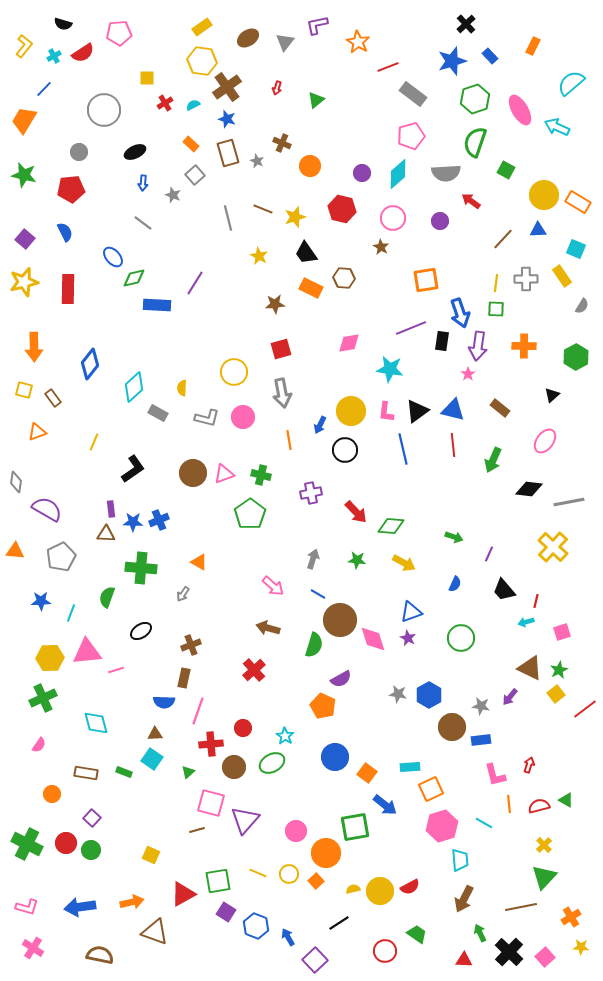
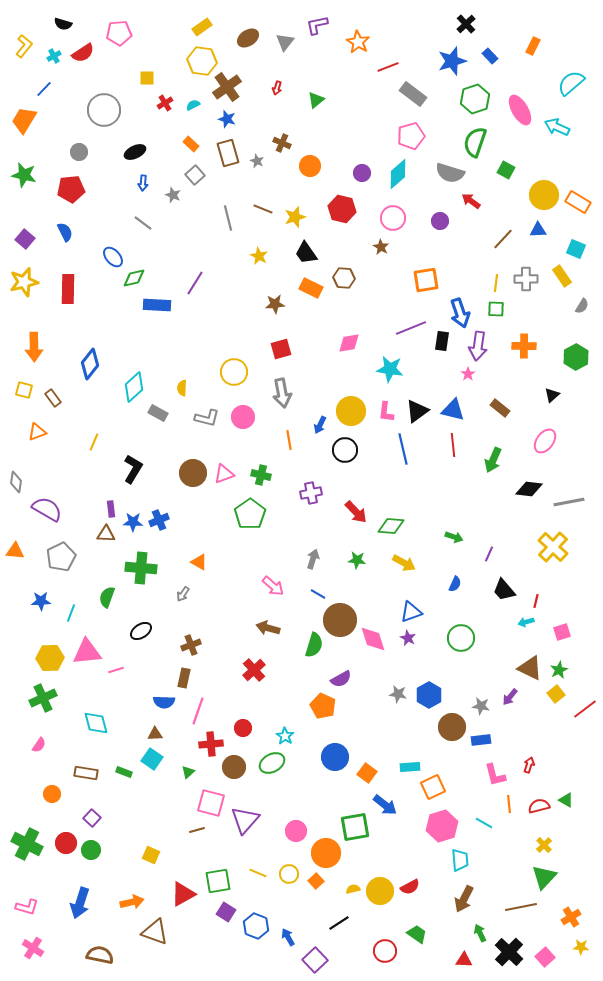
gray semicircle at (446, 173): moved 4 px right; rotated 20 degrees clockwise
black L-shape at (133, 469): rotated 24 degrees counterclockwise
orange square at (431, 789): moved 2 px right, 2 px up
blue arrow at (80, 907): moved 4 px up; rotated 64 degrees counterclockwise
